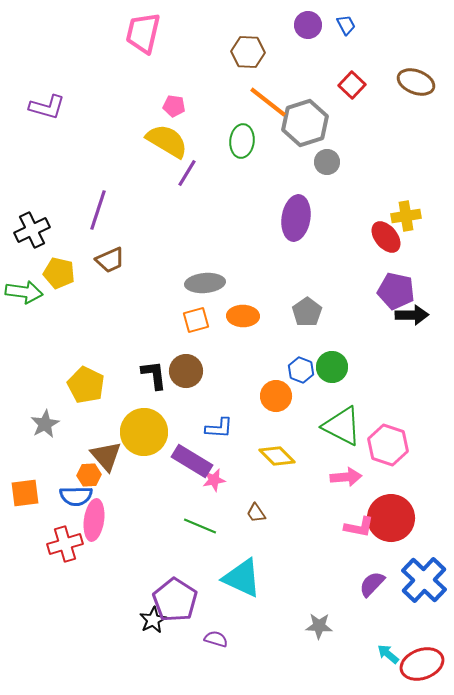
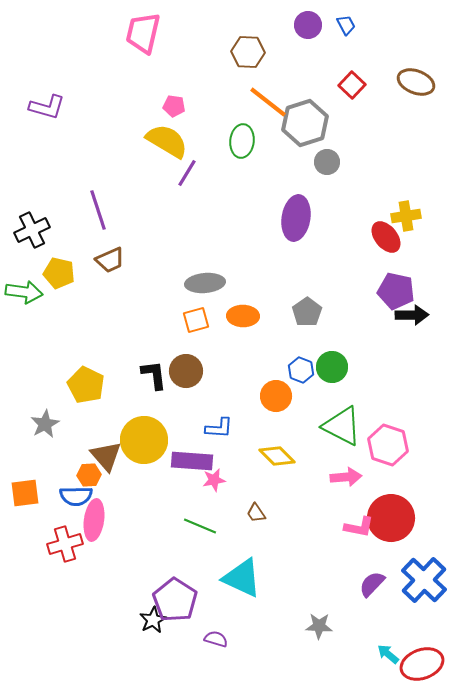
purple line at (98, 210): rotated 36 degrees counterclockwise
yellow circle at (144, 432): moved 8 px down
purple rectangle at (192, 461): rotated 27 degrees counterclockwise
